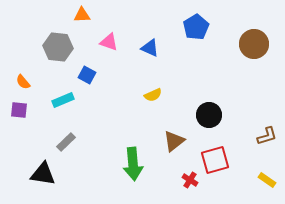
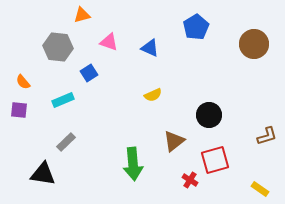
orange triangle: rotated 12 degrees counterclockwise
blue square: moved 2 px right, 2 px up; rotated 30 degrees clockwise
yellow rectangle: moved 7 px left, 9 px down
